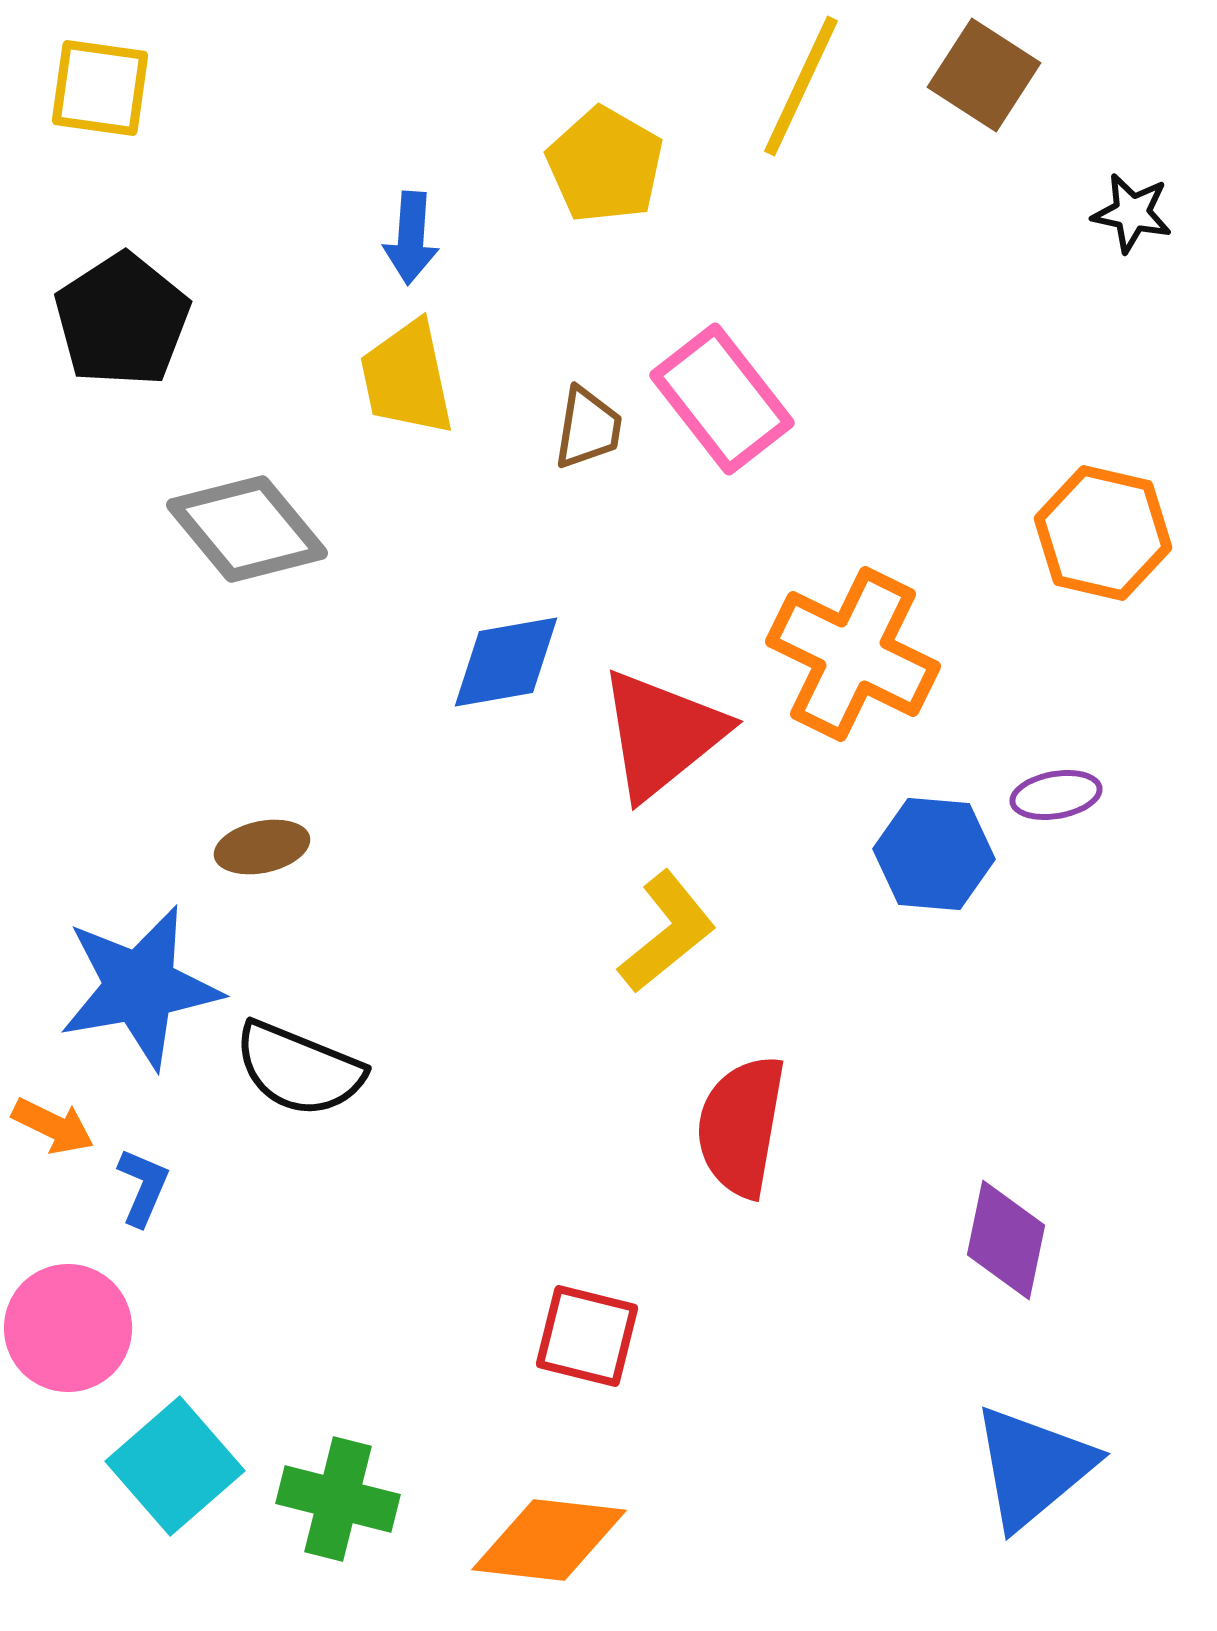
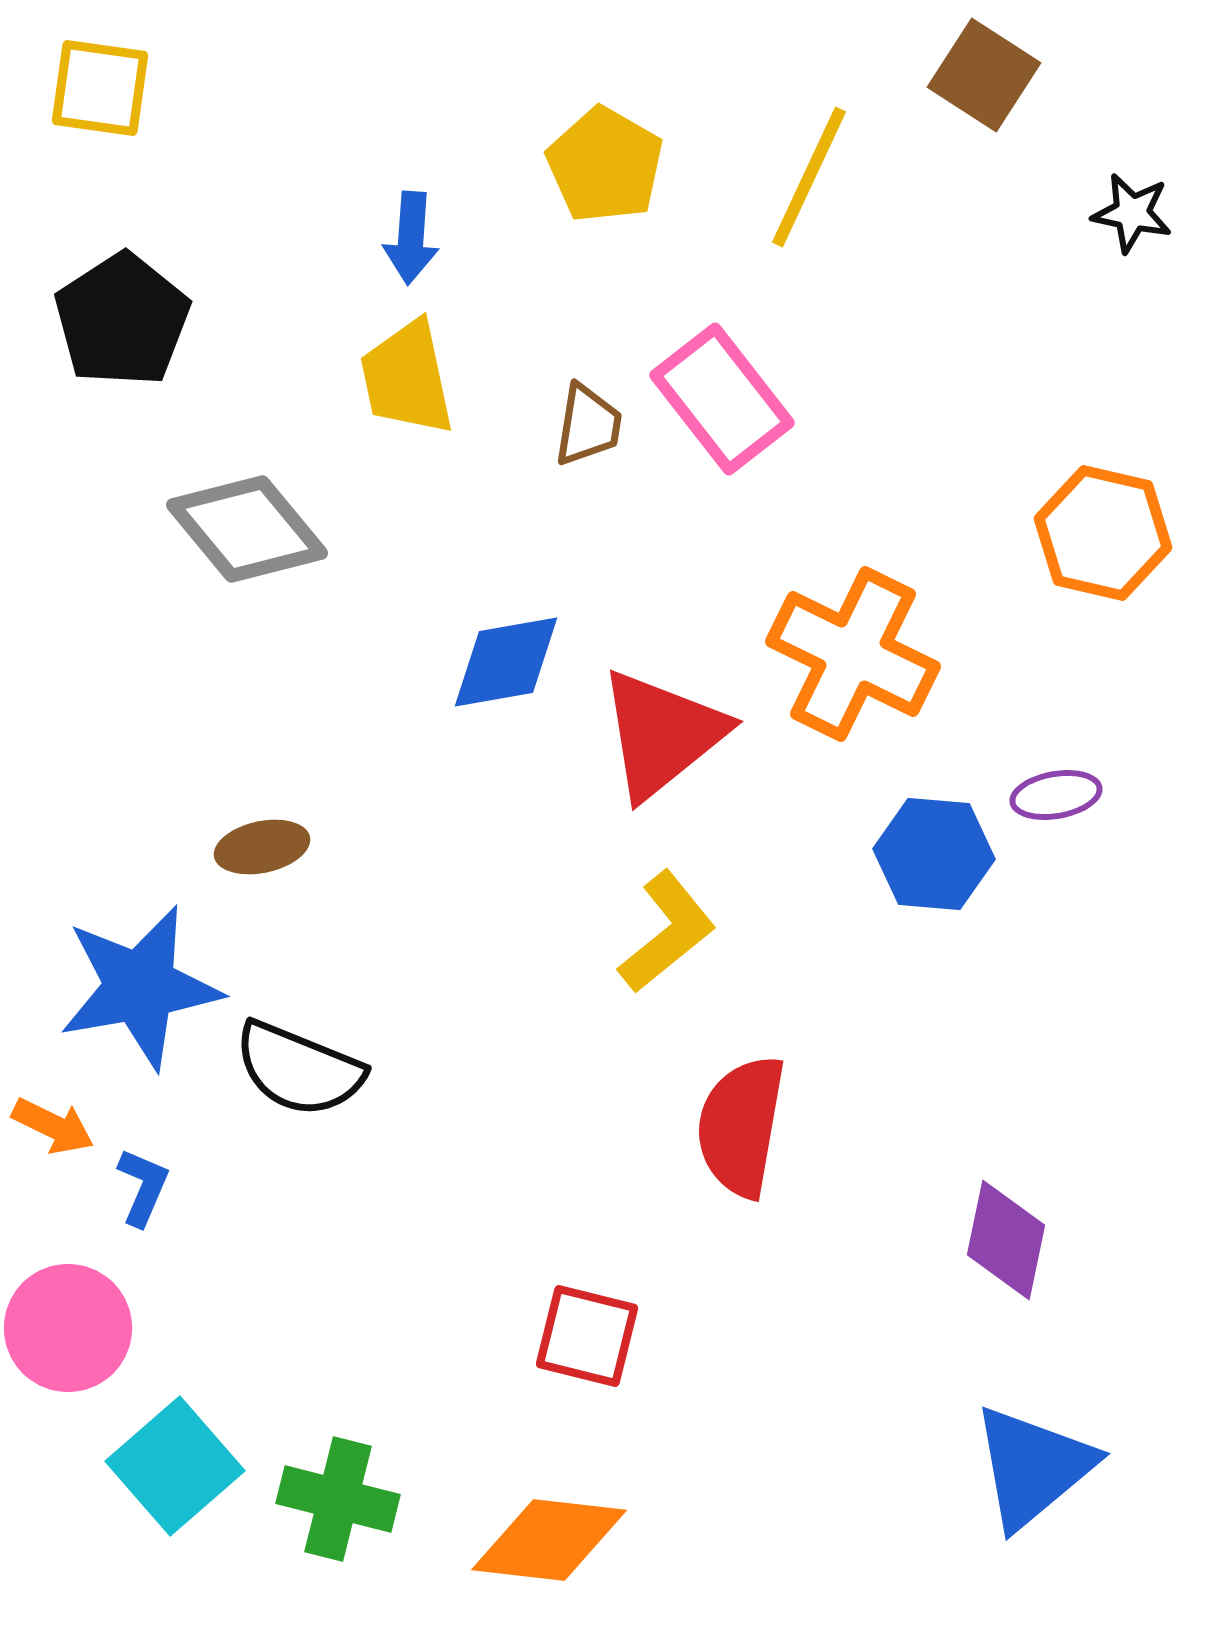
yellow line: moved 8 px right, 91 px down
brown trapezoid: moved 3 px up
